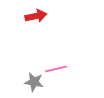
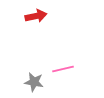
pink line: moved 7 px right
